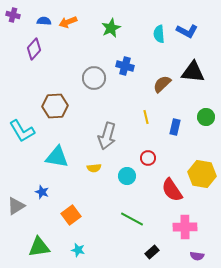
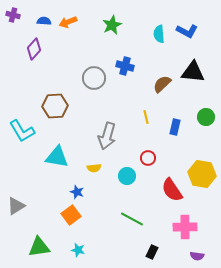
green star: moved 1 px right, 3 px up
blue star: moved 35 px right
black rectangle: rotated 24 degrees counterclockwise
